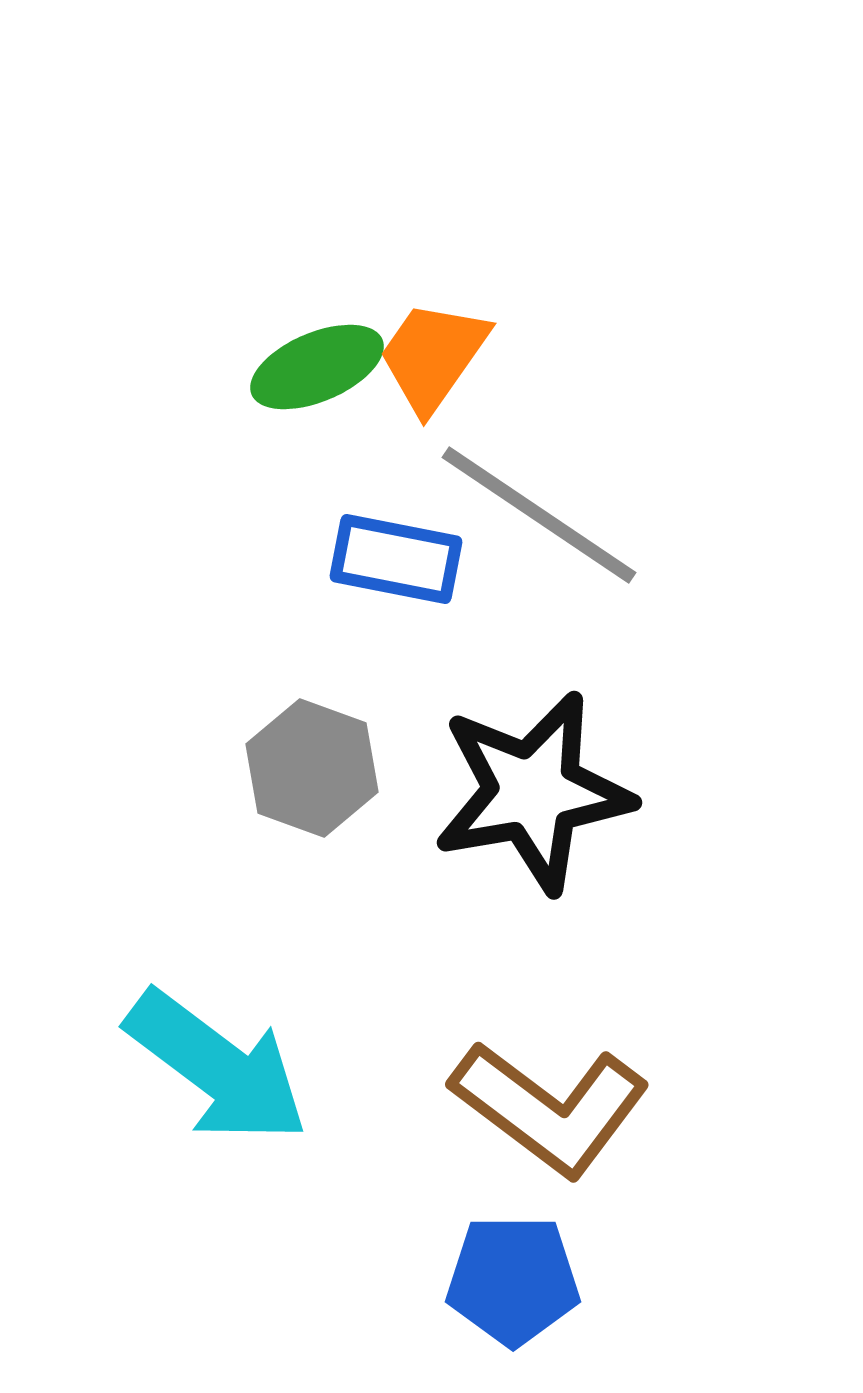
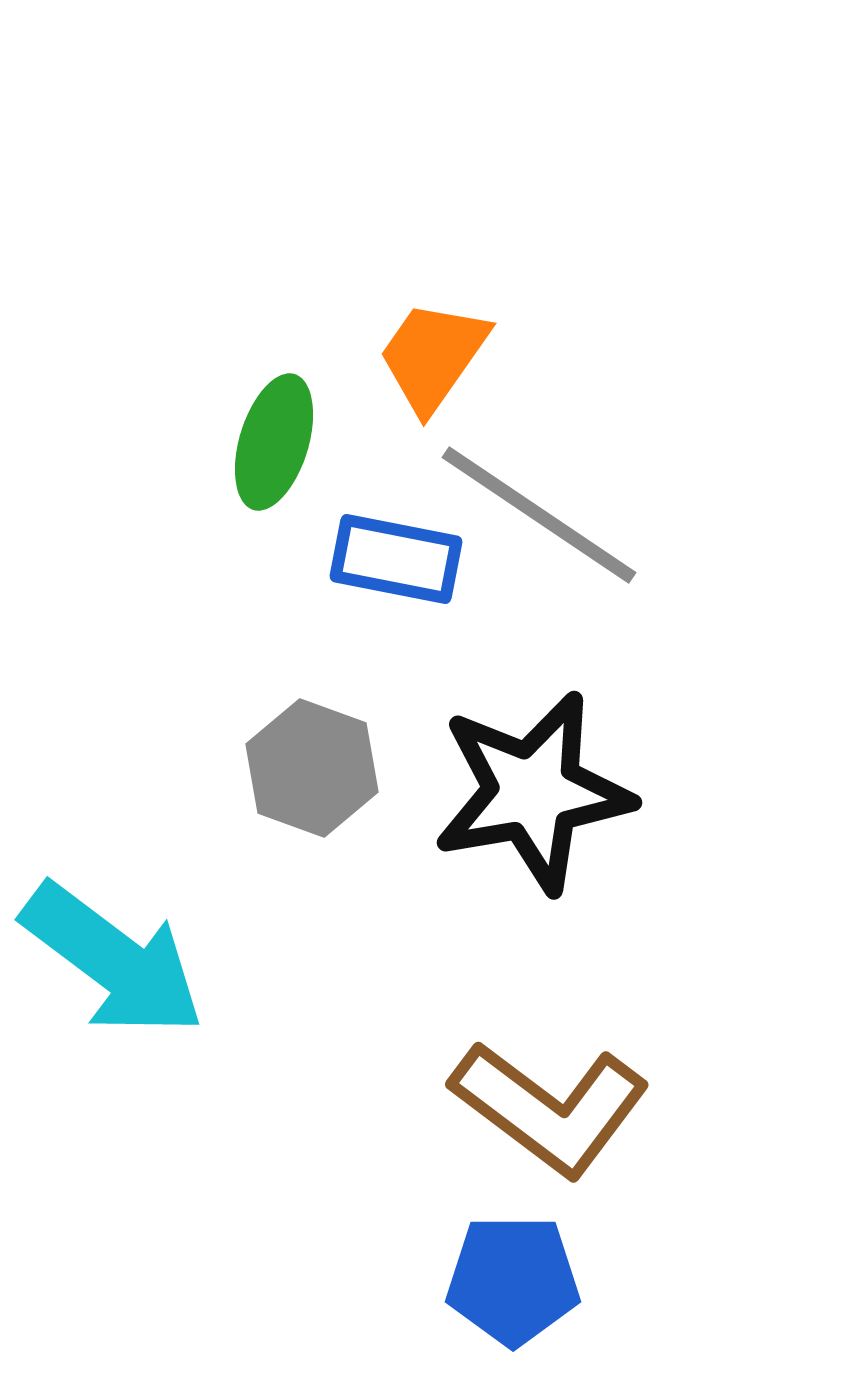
green ellipse: moved 43 px left, 75 px down; rotated 50 degrees counterclockwise
cyan arrow: moved 104 px left, 107 px up
